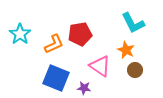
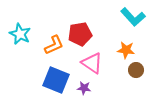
cyan L-shape: moved 6 px up; rotated 15 degrees counterclockwise
cyan star: rotated 10 degrees counterclockwise
orange L-shape: moved 1 px down
orange star: rotated 18 degrees counterclockwise
pink triangle: moved 8 px left, 3 px up
brown circle: moved 1 px right
blue square: moved 2 px down
